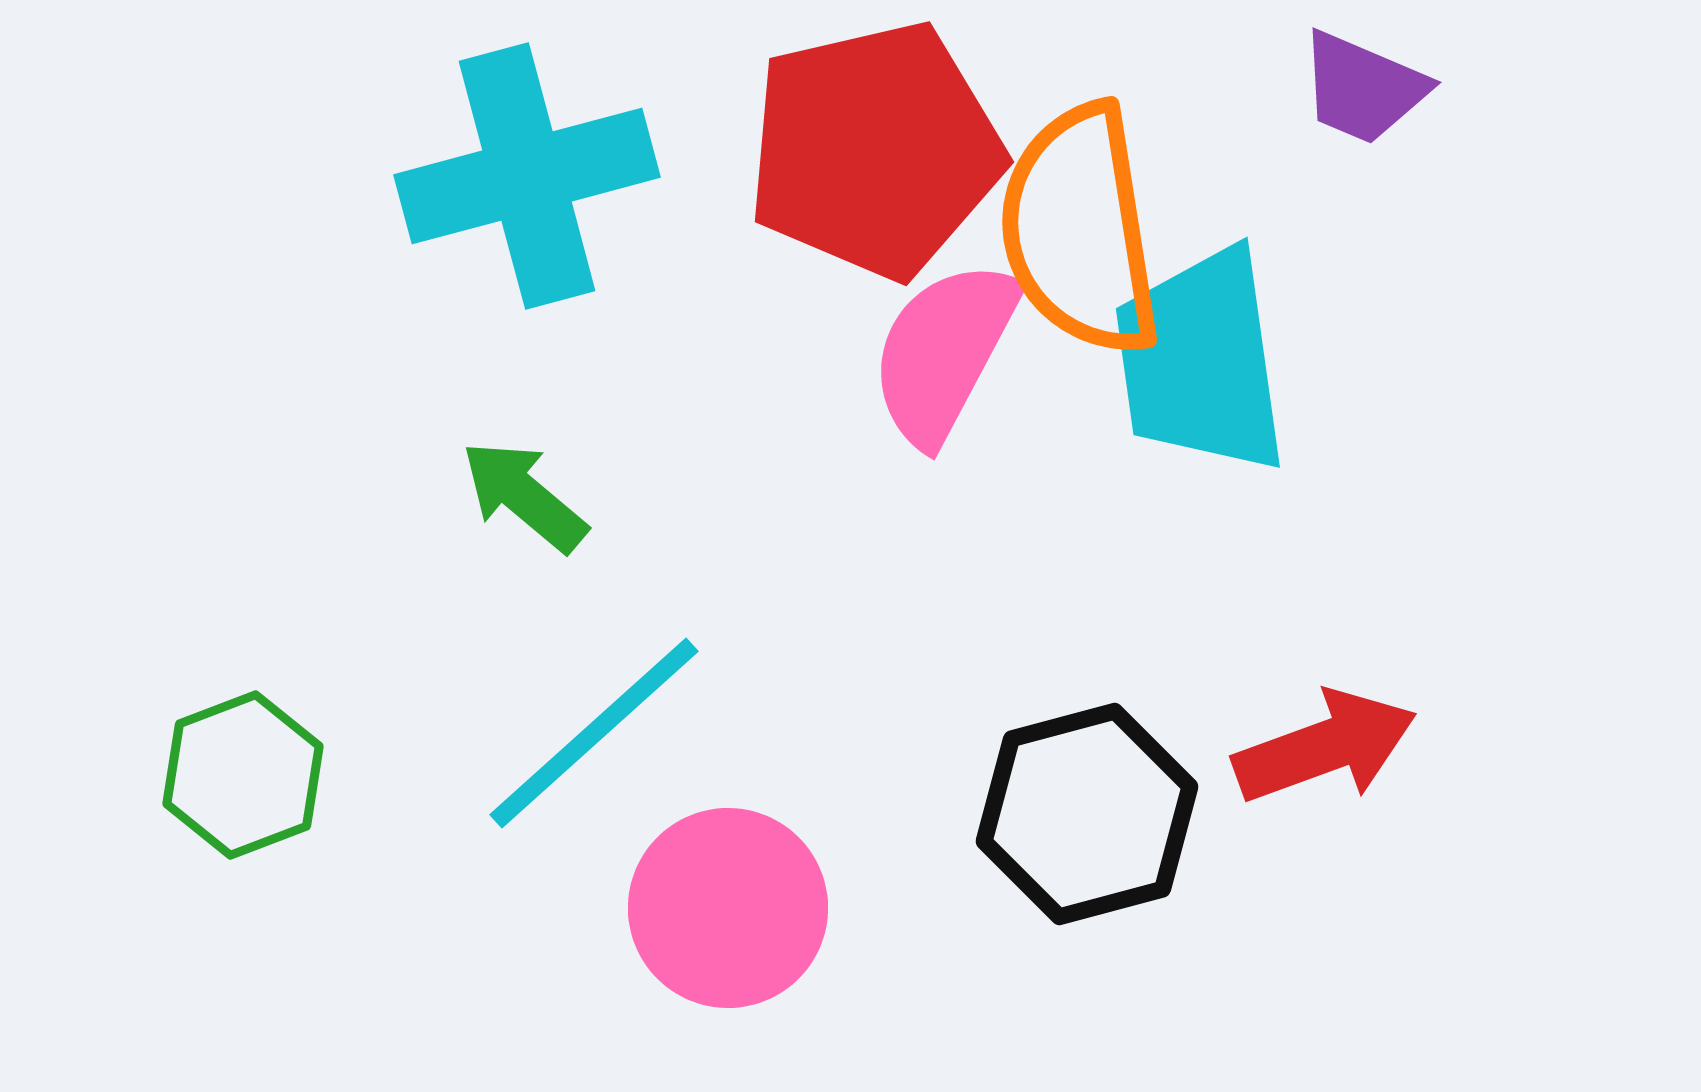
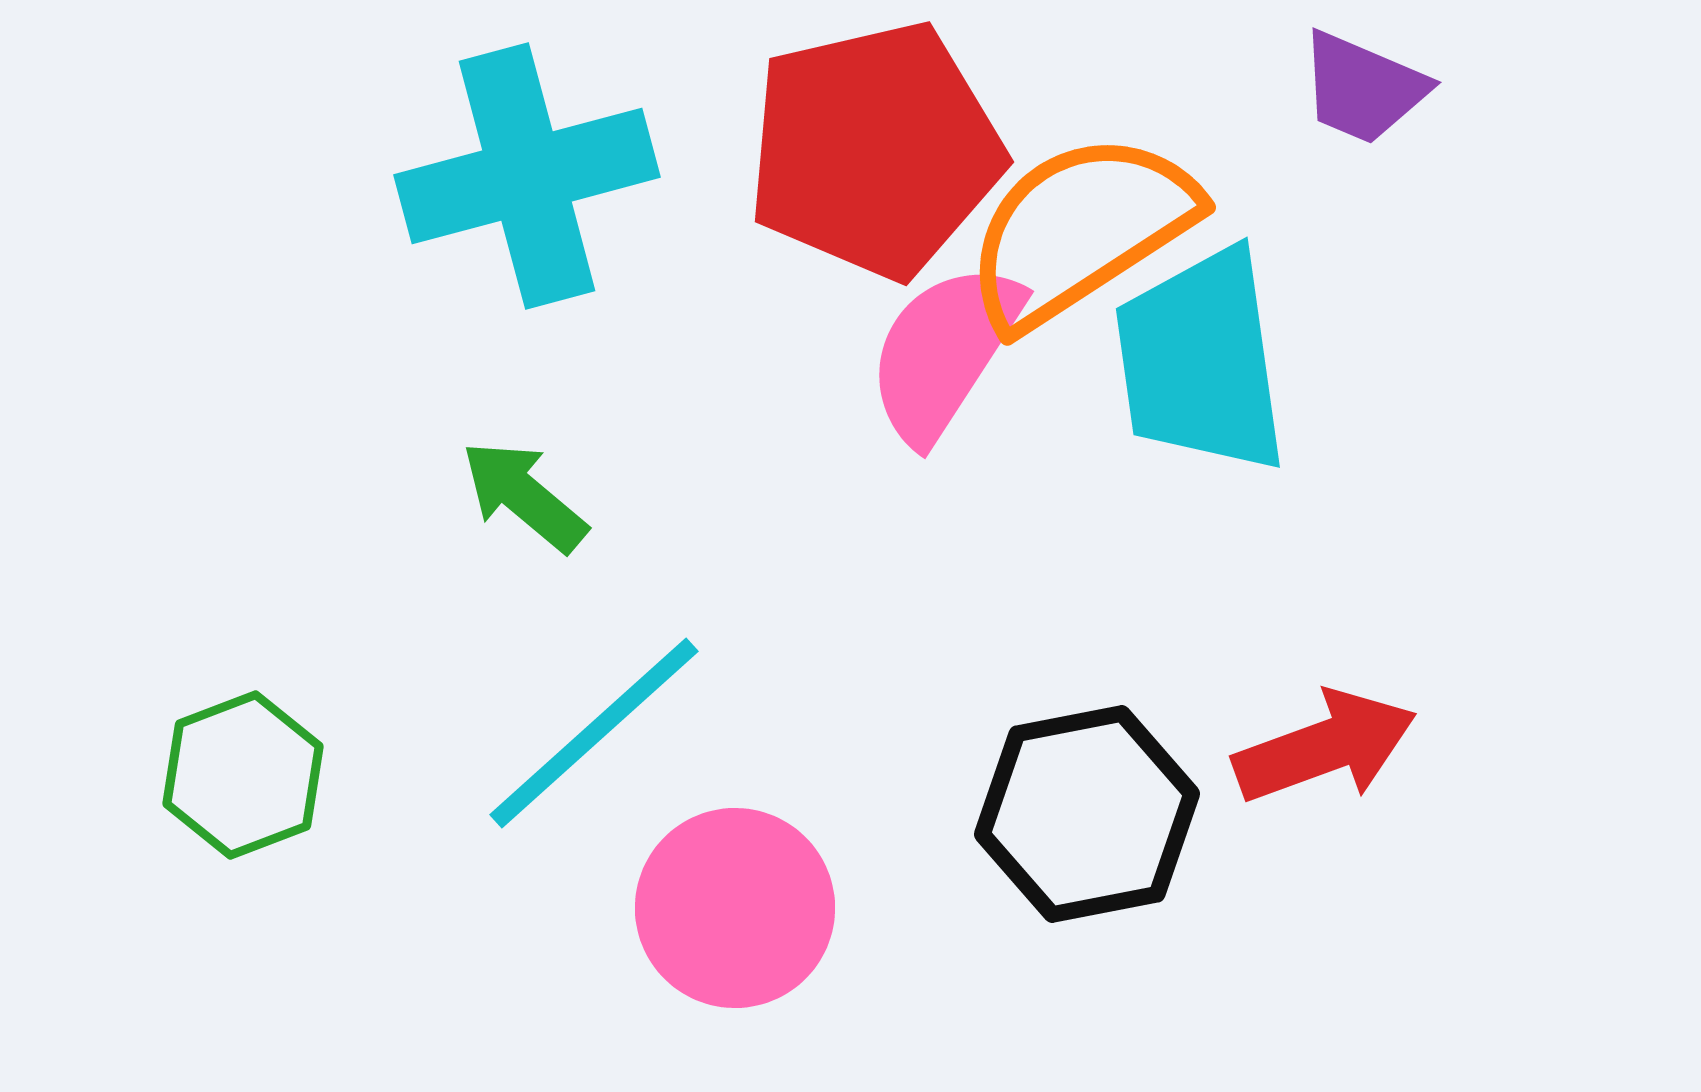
orange semicircle: rotated 66 degrees clockwise
pink semicircle: rotated 5 degrees clockwise
black hexagon: rotated 4 degrees clockwise
pink circle: moved 7 px right
